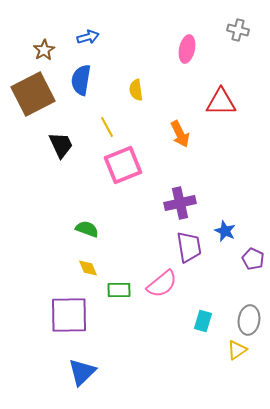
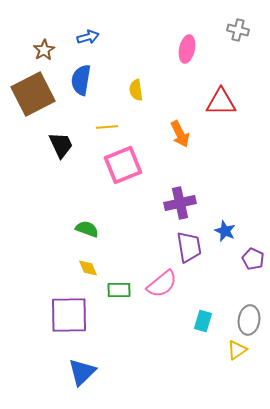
yellow line: rotated 65 degrees counterclockwise
